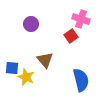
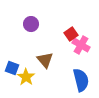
pink cross: moved 26 px down; rotated 12 degrees clockwise
red square: moved 2 px up
blue square: rotated 16 degrees clockwise
yellow star: rotated 12 degrees clockwise
